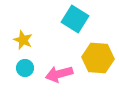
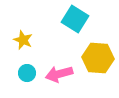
cyan circle: moved 2 px right, 5 px down
